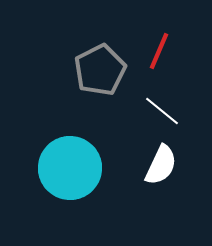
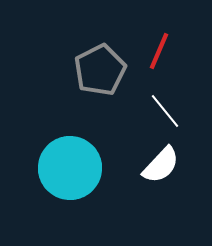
white line: moved 3 px right; rotated 12 degrees clockwise
white semicircle: rotated 18 degrees clockwise
